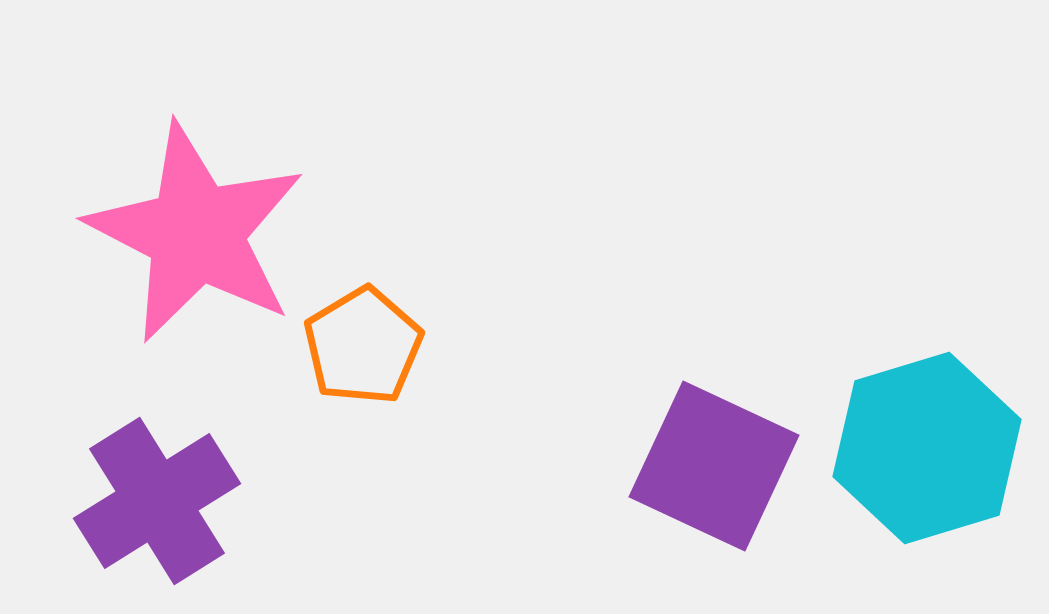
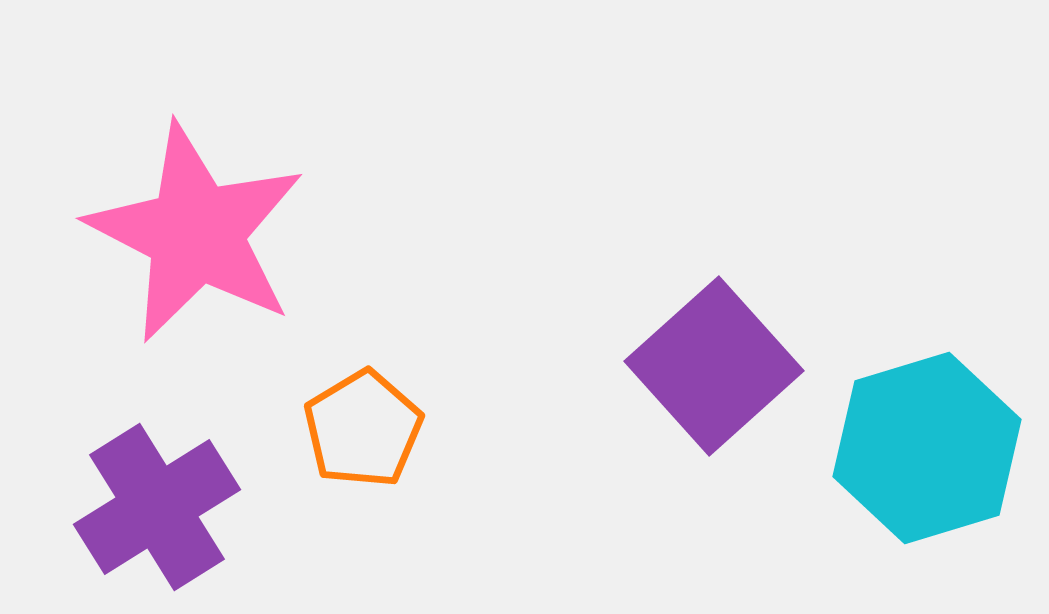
orange pentagon: moved 83 px down
purple square: moved 100 px up; rotated 23 degrees clockwise
purple cross: moved 6 px down
